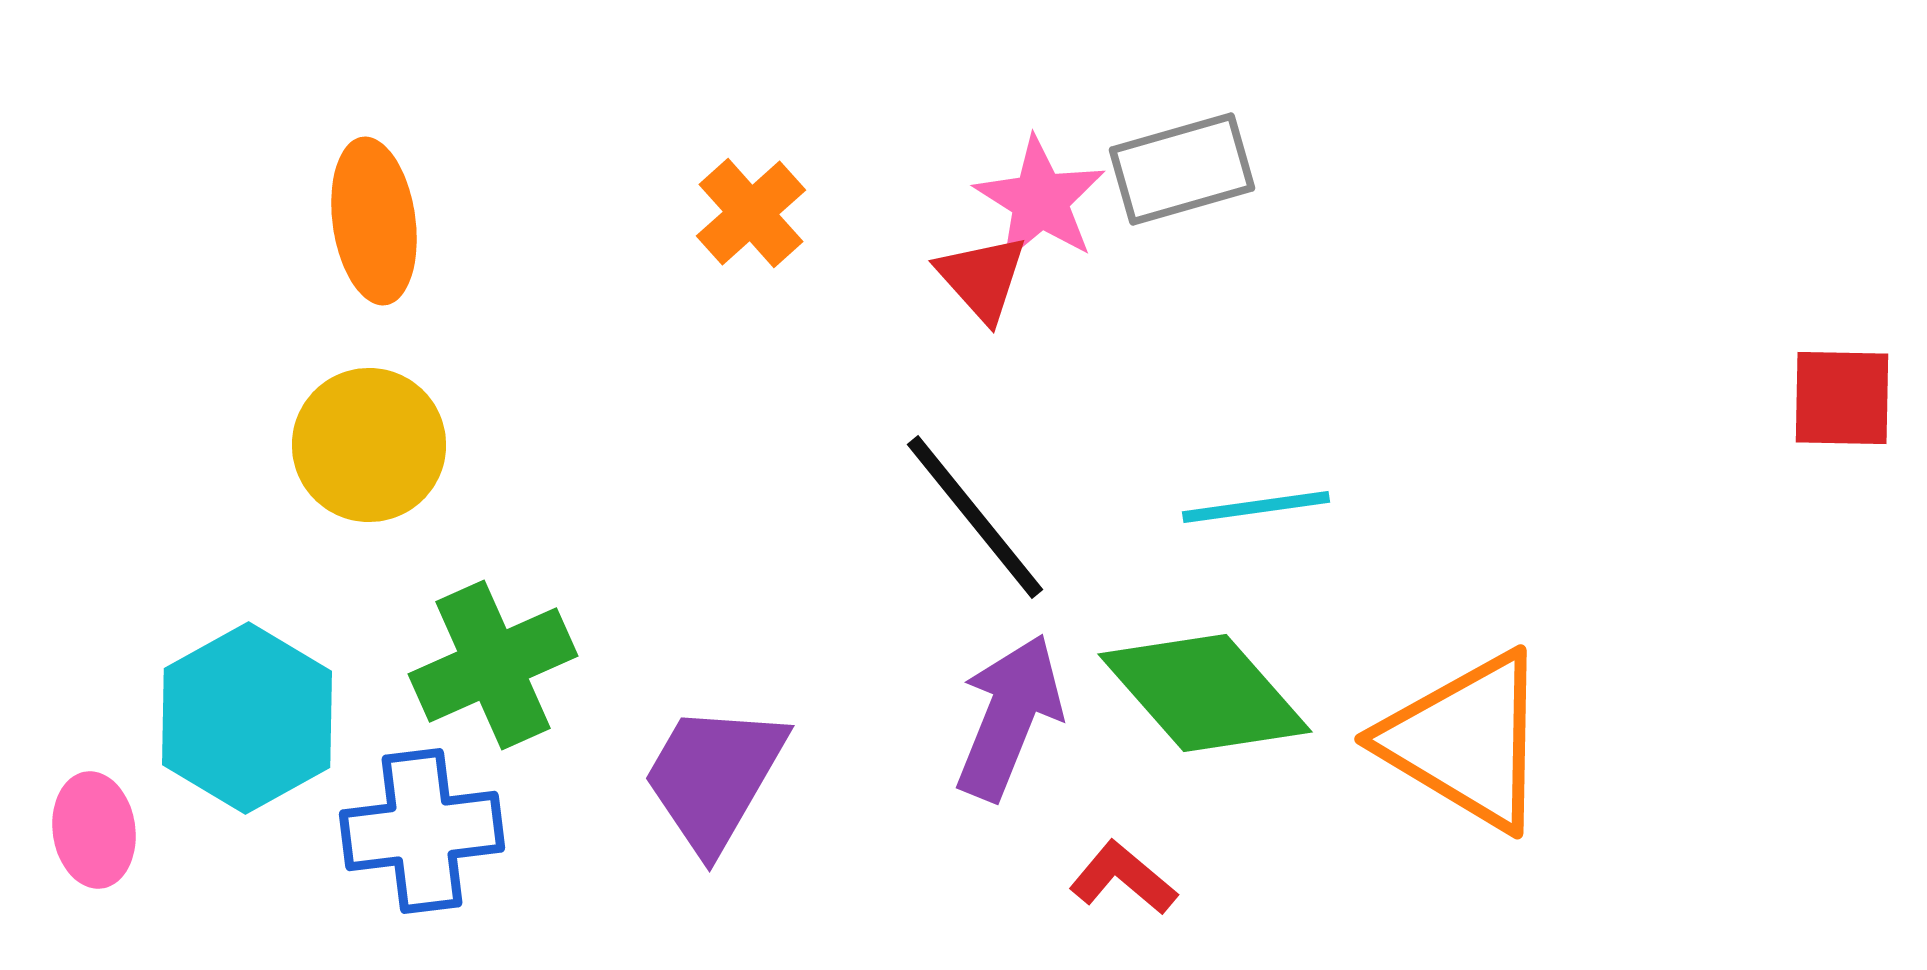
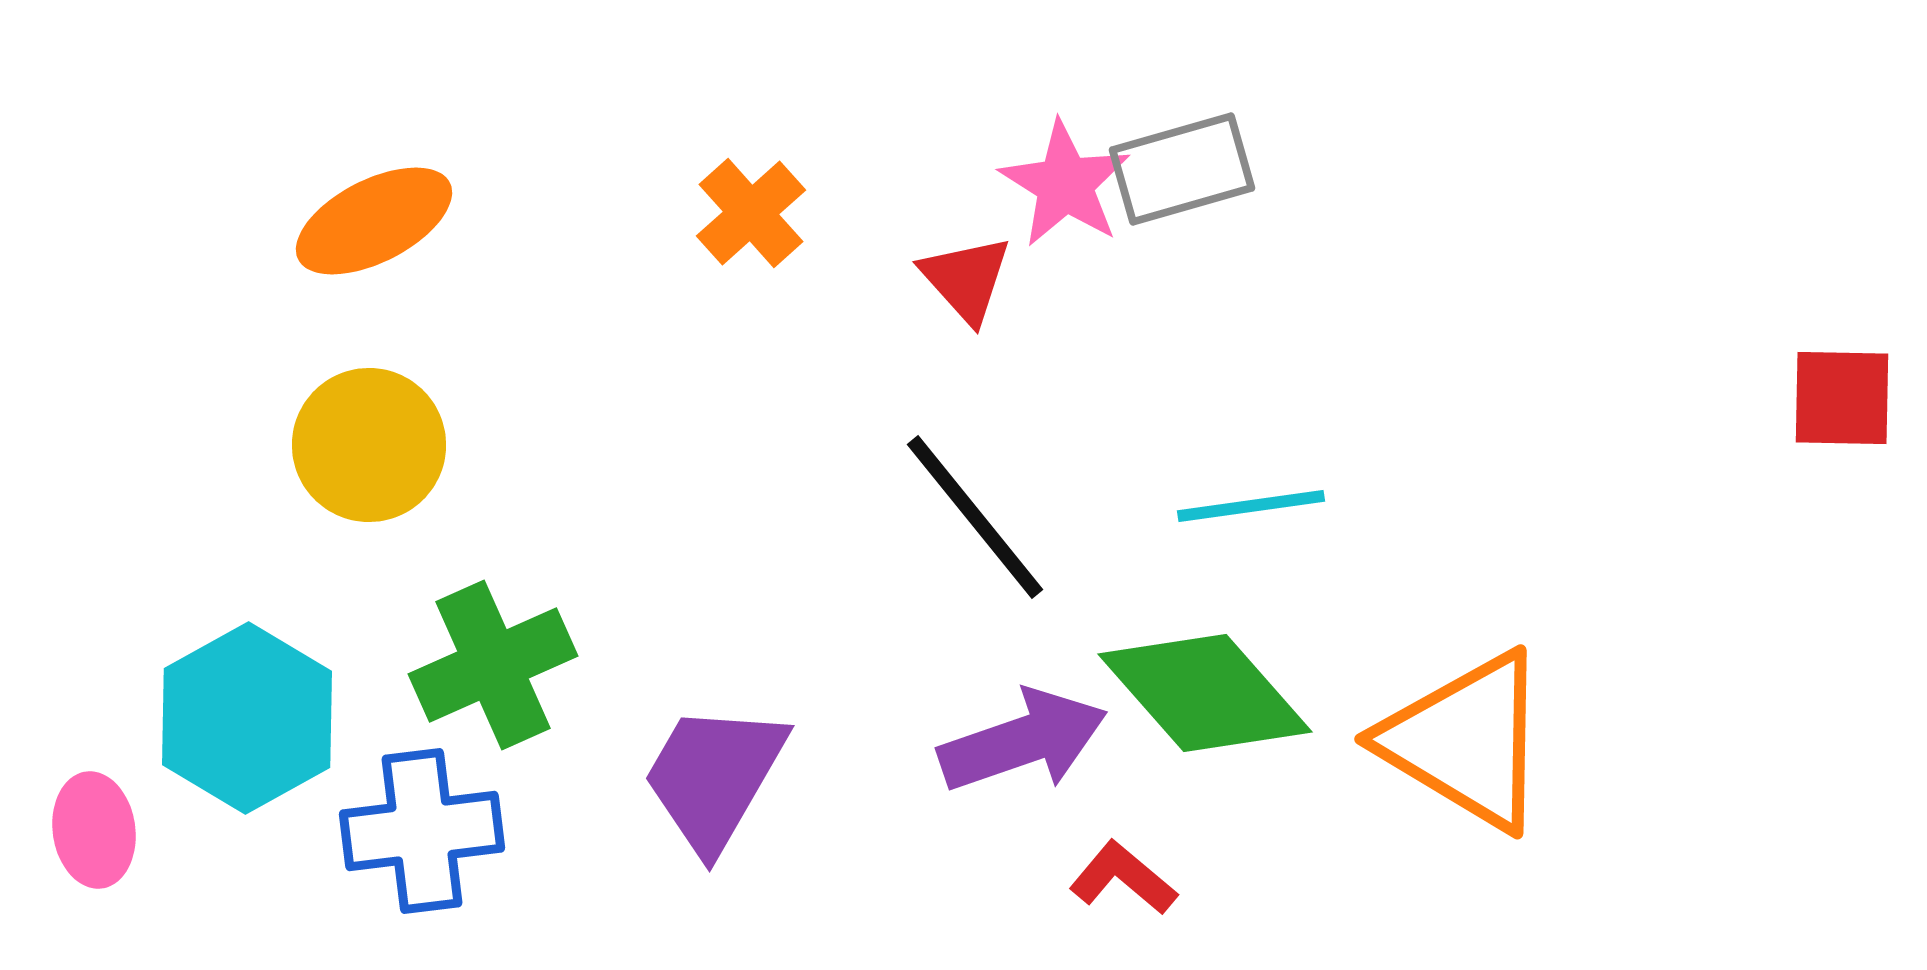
pink star: moved 25 px right, 16 px up
orange ellipse: rotated 71 degrees clockwise
red triangle: moved 16 px left, 1 px down
cyan line: moved 5 px left, 1 px up
purple arrow: moved 14 px right, 24 px down; rotated 49 degrees clockwise
